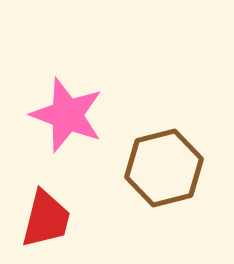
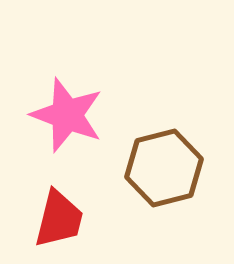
red trapezoid: moved 13 px right
